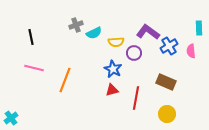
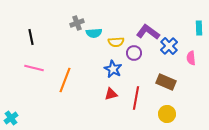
gray cross: moved 1 px right, 2 px up
cyan semicircle: rotated 21 degrees clockwise
blue cross: rotated 12 degrees counterclockwise
pink semicircle: moved 7 px down
red triangle: moved 1 px left, 4 px down
